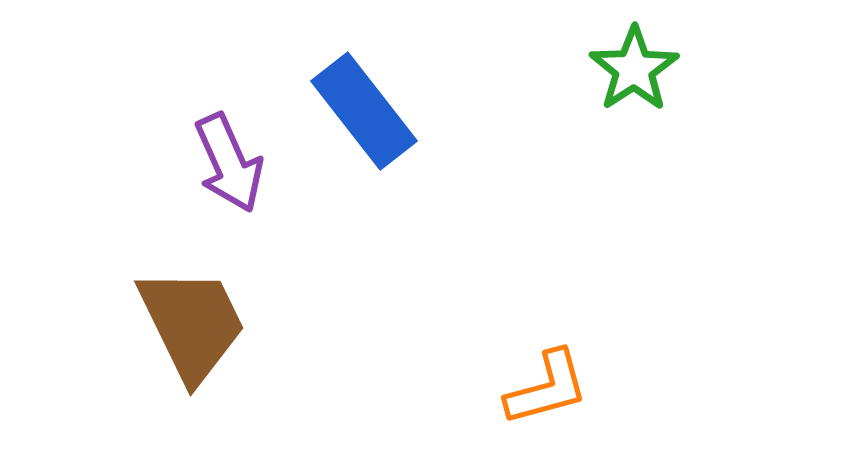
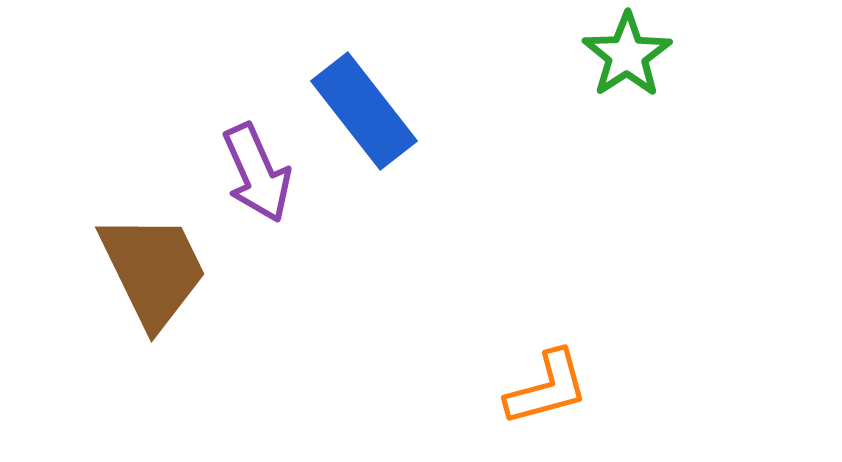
green star: moved 7 px left, 14 px up
purple arrow: moved 28 px right, 10 px down
brown trapezoid: moved 39 px left, 54 px up
